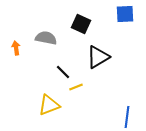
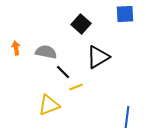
black square: rotated 18 degrees clockwise
gray semicircle: moved 14 px down
